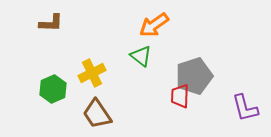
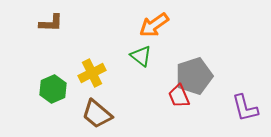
red trapezoid: moved 1 px left; rotated 25 degrees counterclockwise
brown trapezoid: rotated 16 degrees counterclockwise
